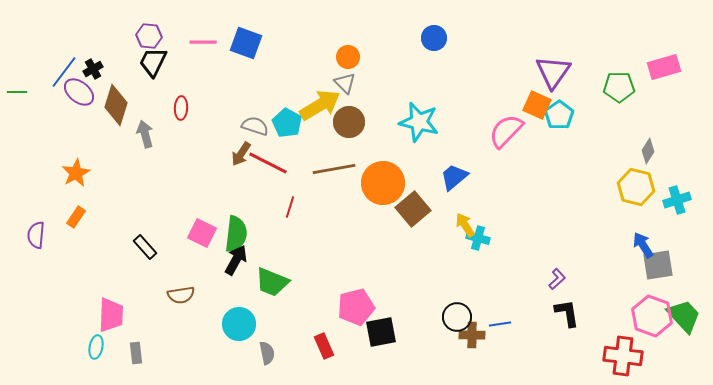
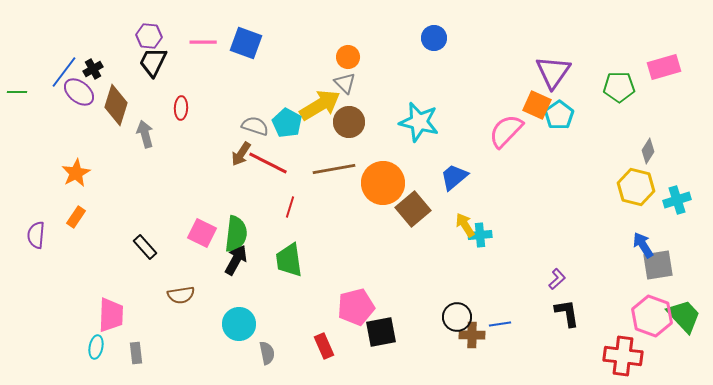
cyan cross at (478, 238): moved 2 px right, 3 px up; rotated 20 degrees counterclockwise
green trapezoid at (272, 282): moved 17 px right, 22 px up; rotated 60 degrees clockwise
